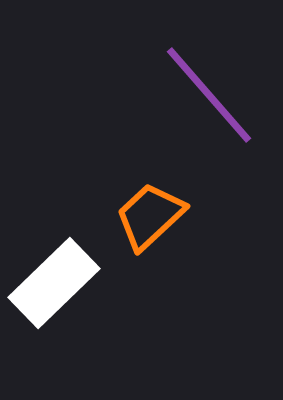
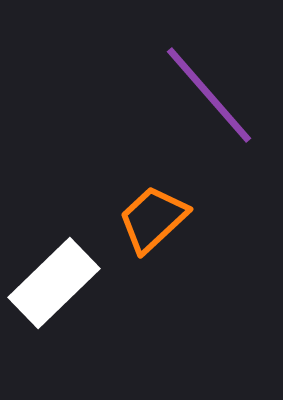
orange trapezoid: moved 3 px right, 3 px down
